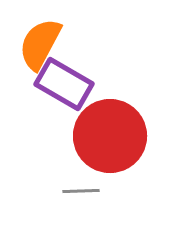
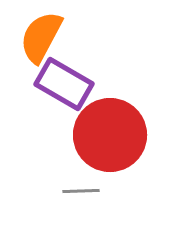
orange semicircle: moved 1 px right, 7 px up
red circle: moved 1 px up
